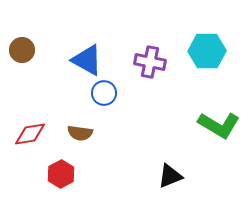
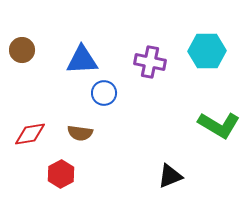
blue triangle: moved 5 px left; rotated 32 degrees counterclockwise
